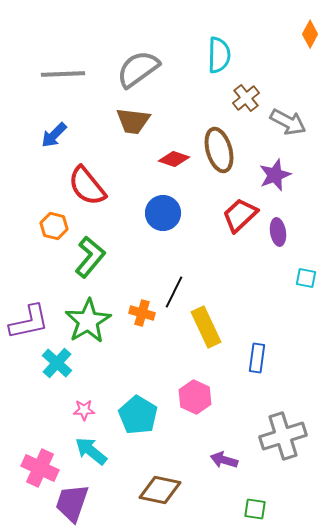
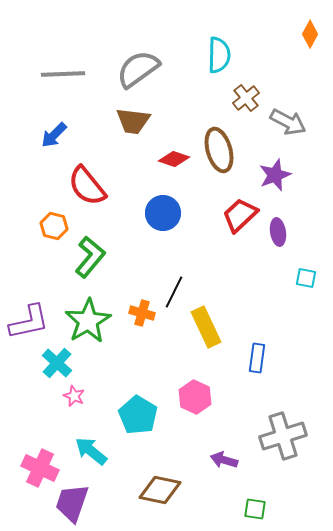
pink star: moved 10 px left, 14 px up; rotated 25 degrees clockwise
